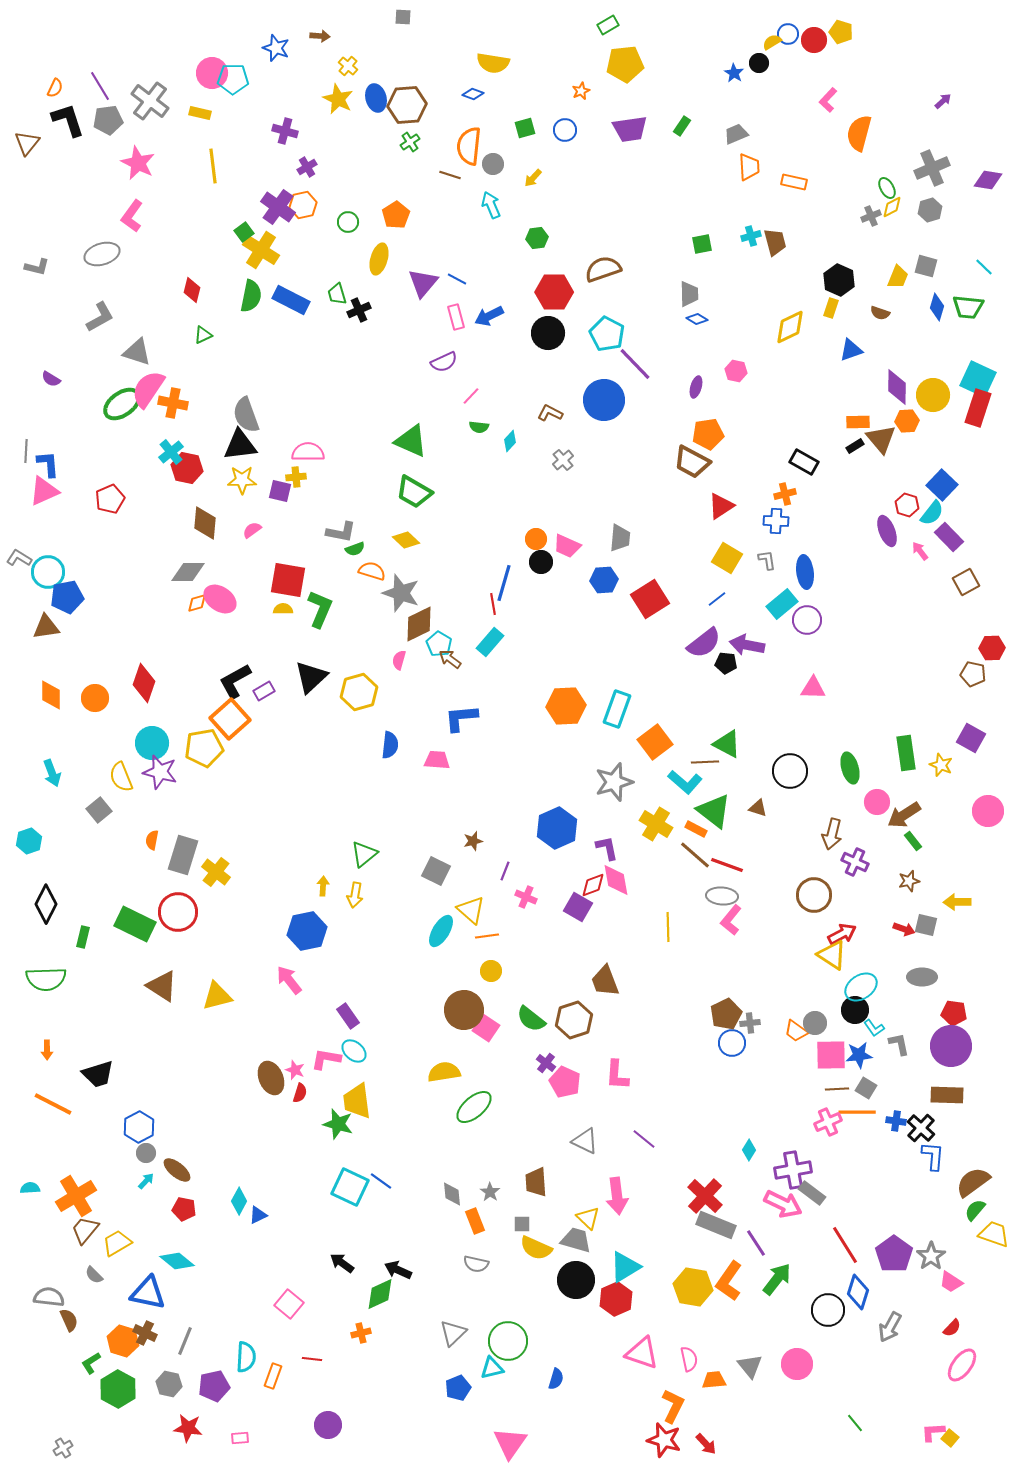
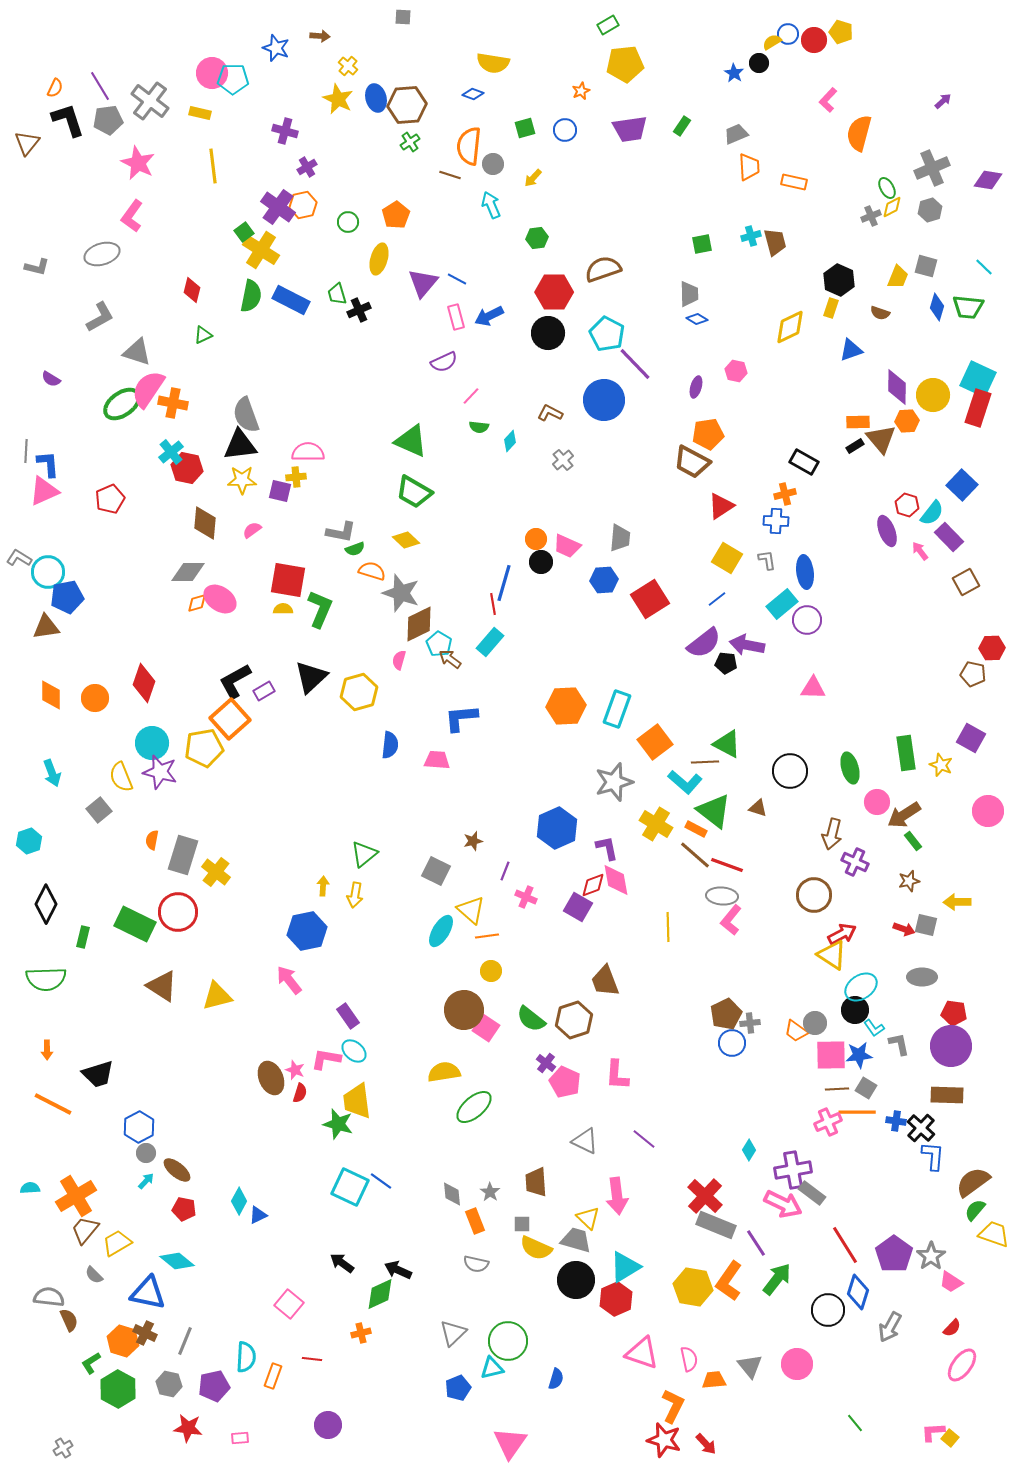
blue square at (942, 485): moved 20 px right
